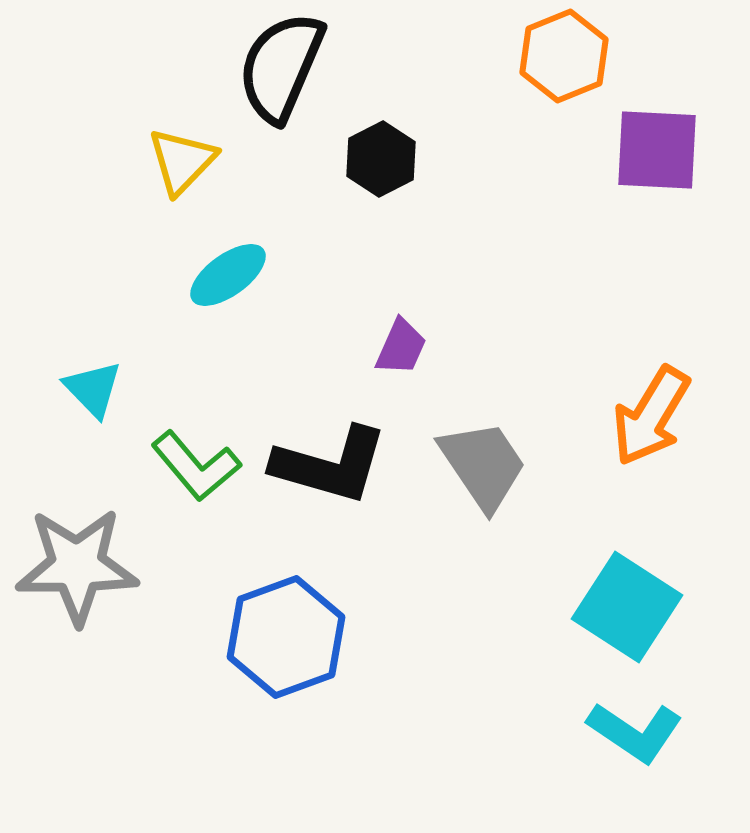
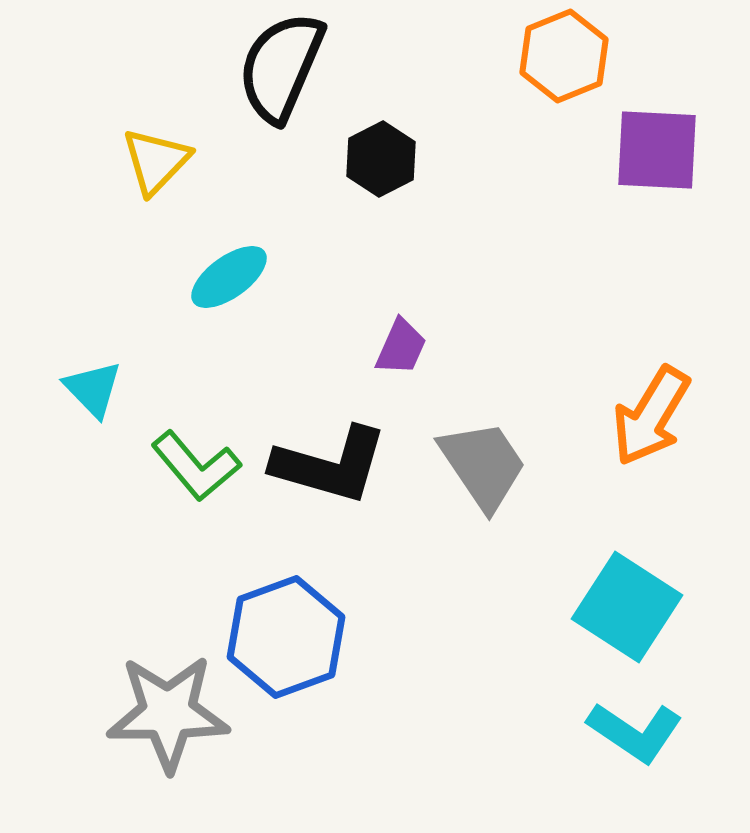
yellow triangle: moved 26 px left
cyan ellipse: moved 1 px right, 2 px down
gray star: moved 91 px right, 147 px down
